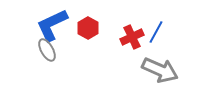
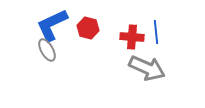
red hexagon: rotated 15 degrees counterclockwise
blue line: rotated 35 degrees counterclockwise
red cross: rotated 30 degrees clockwise
gray arrow: moved 13 px left, 2 px up
